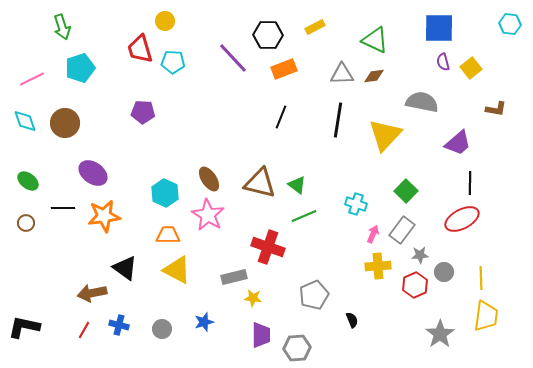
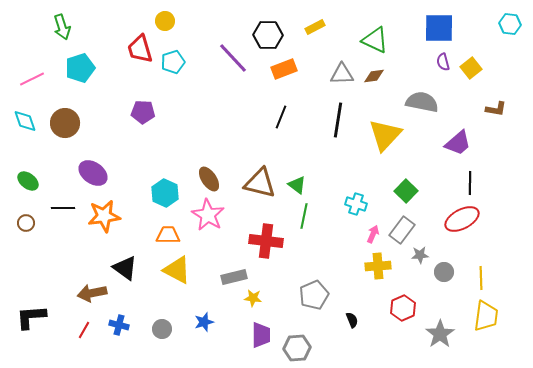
cyan pentagon at (173, 62): rotated 20 degrees counterclockwise
green line at (304, 216): rotated 55 degrees counterclockwise
red cross at (268, 247): moved 2 px left, 6 px up; rotated 12 degrees counterclockwise
red hexagon at (415, 285): moved 12 px left, 23 px down
black L-shape at (24, 327): moved 7 px right, 10 px up; rotated 16 degrees counterclockwise
